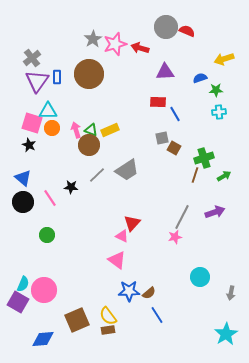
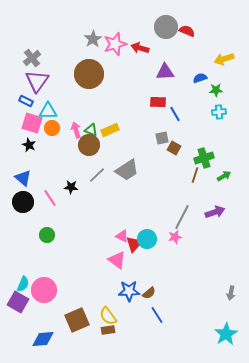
blue rectangle at (57, 77): moved 31 px left, 24 px down; rotated 64 degrees counterclockwise
red triangle at (132, 223): moved 2 px right, 21 px down
cyan circle at (200, 277): moved 53 px left, 38 px up
